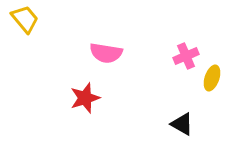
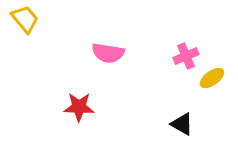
pink semicircle: moved 2 px right
yellow ellipse: rotated 35 degrees clockwise
red star: moved 6 px left, 9 px down; rotated 20 degrees clockwise
